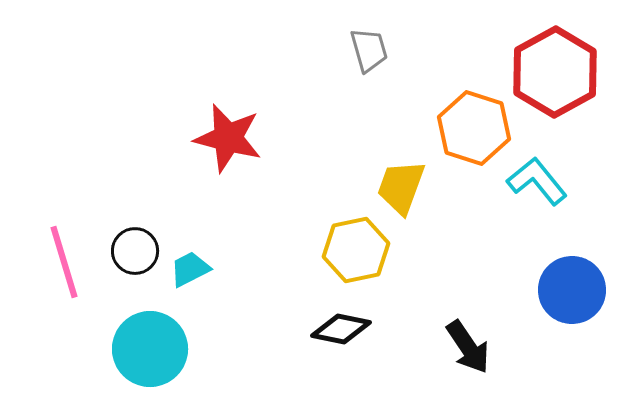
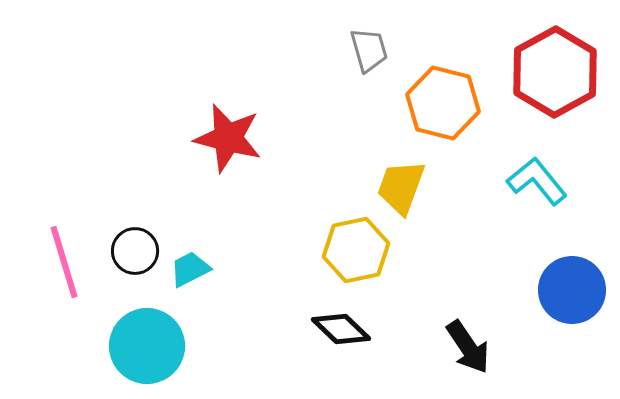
orange hexagon: moved 31 px left, 25 px up; rotated 4 degrees counterclockwise
black diamond: rotated 32 degrees clockwise
cyan circle: moved 3 px left, 3 px up
